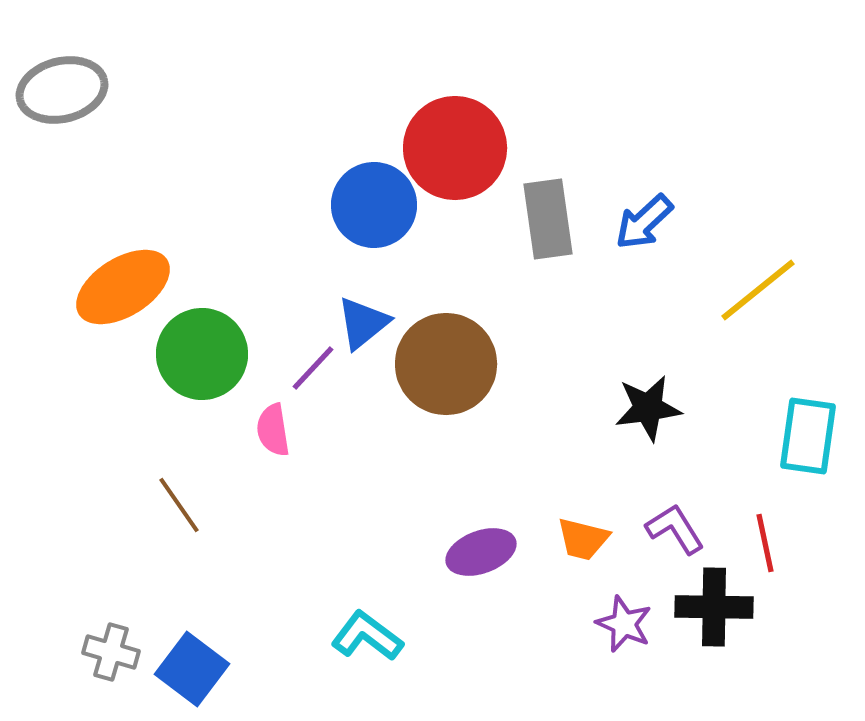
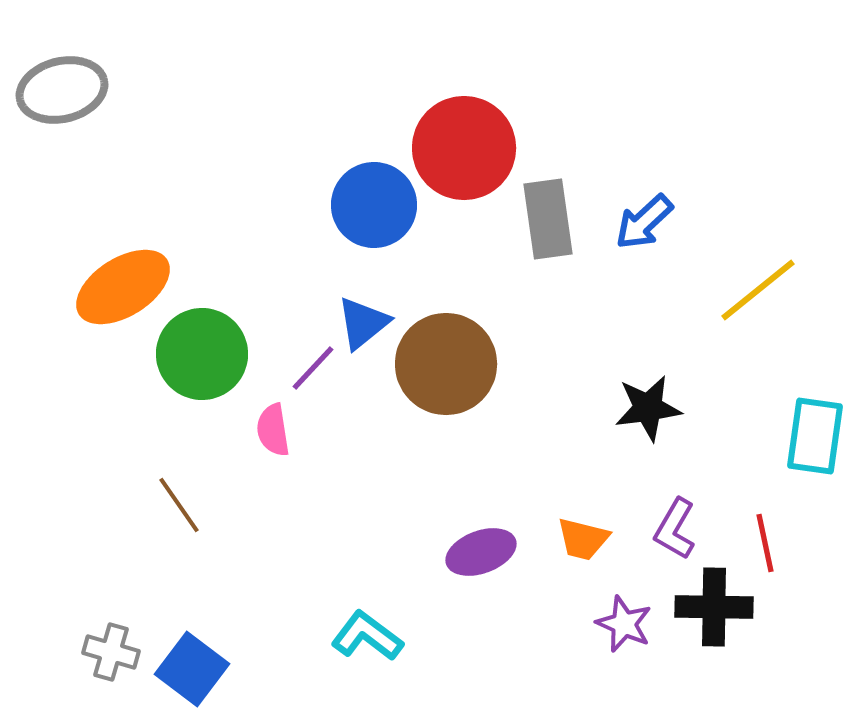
red circle: moved 9 px right
cyan rectangle: moved 7 px right
purple L-shape: rotated 118 degrees counterclockwise
